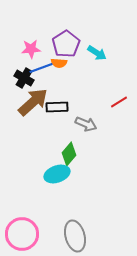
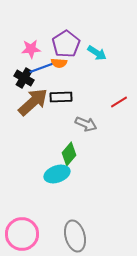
black rectangle: moved 4 px right, 10 px up
